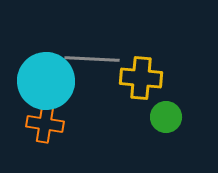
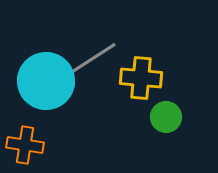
gray line: rotated 36 degrees counterclockwise
orange cross: moved 20 px left, 21 px down
